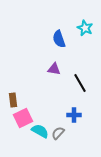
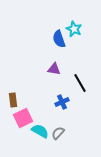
cyan star: moved 11 px left, 1 px down
blue cross: moved 12 px left, 13 px up; rotated 24 degrees counterclockwise
